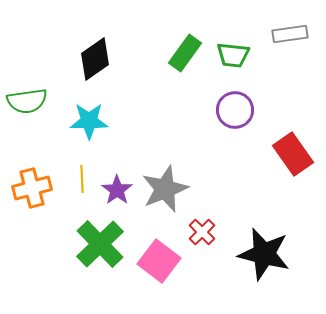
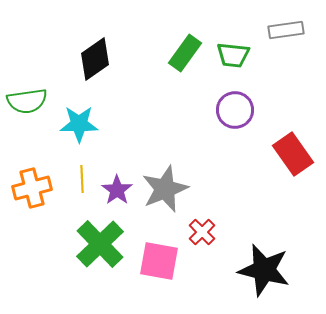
gray rectangle: moved 4 px left, 4 px up
cyan star: moved 10 px left, 3 px down
black star: moved 16 px down
pink square: rotated 27 degrees counterclockwise
